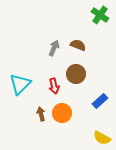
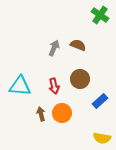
brown circle: moved 4 px right, 5 px down
cyan triangle: moved 2 px down; rotated 50 degrees clockwise
yellow semicircle: rotated 18 degrees counterclockwise
